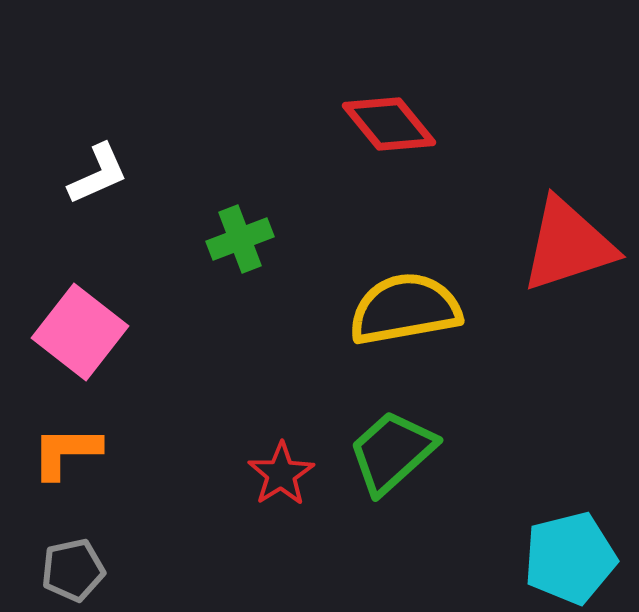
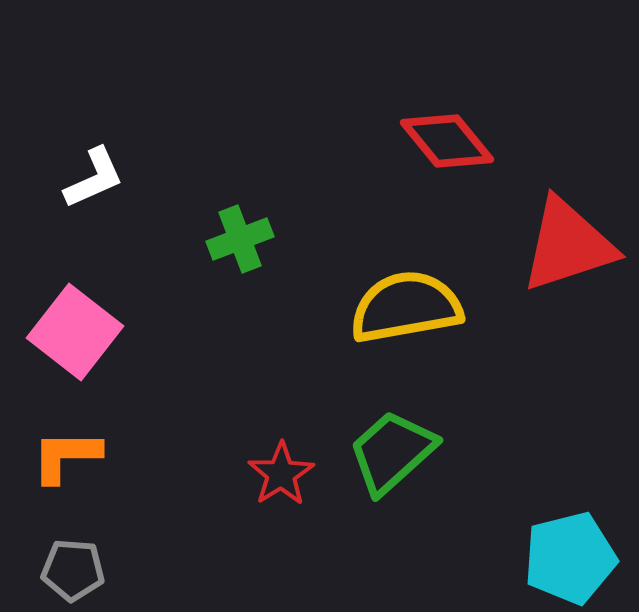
red diamond: moved 58 px right, 17 px down
white L-shape: moved 4 px left, 4 px down
yellow semicircle: moved 1 px right, 2 px up
pink square: moved 5 px left
orange L-shape: moved 4 px down
gray pentagon: rotated 16 degrees clockwise
